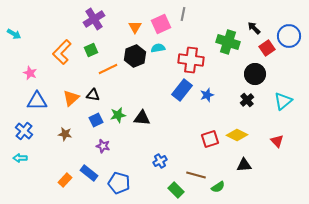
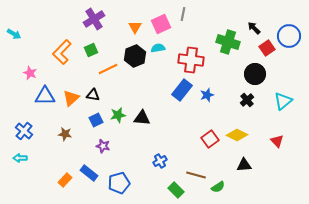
blue triangle at (37, 101): moved 8 px right, 5 px up
red square at (210, 139): rotated 18 degrees counterclockwise
blue pentagon at (119, 183): rotated 30 degrees counterclockwise
